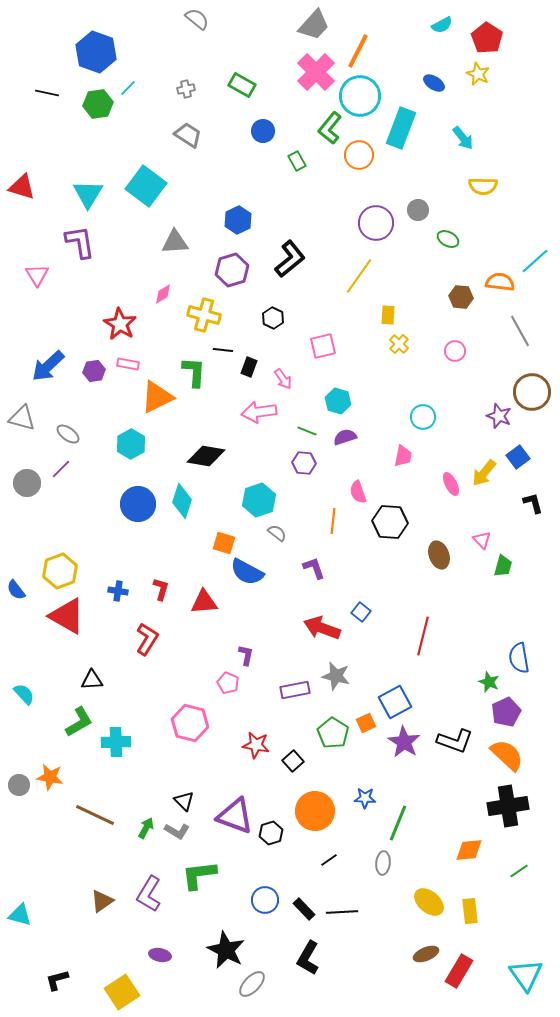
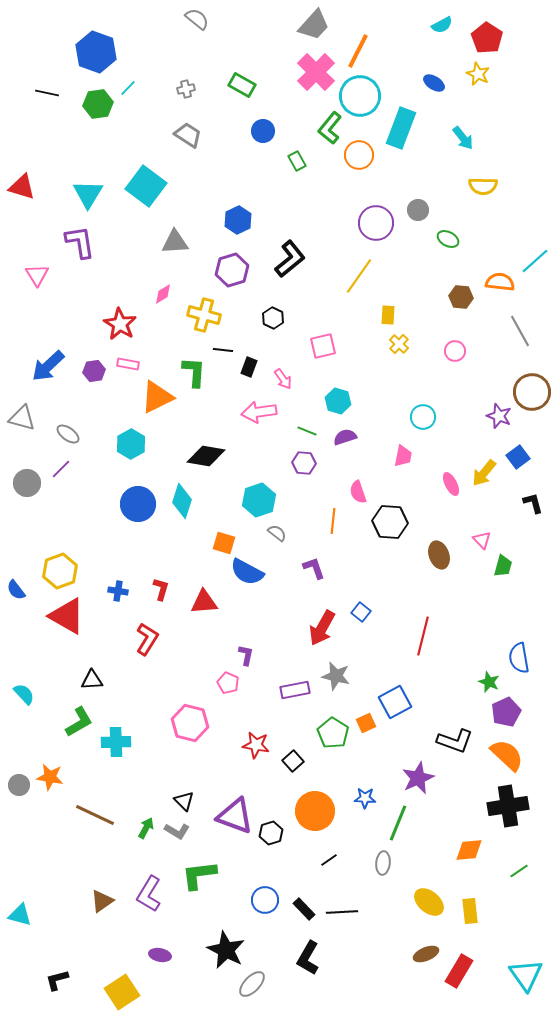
red arrow at (322, 628): rotated 81 degrees counterclockwise
purple star at (404, 742): moved 14 px right, 36 px down; rotated 16 degrees clockwise
